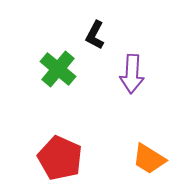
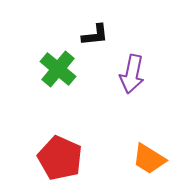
black L-shape: rotated 124 degrees counterclockwise
purple arrow: rotated 9 degrees clockwise
